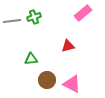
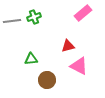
pink triangle: moved 7 px right, 18 px up
